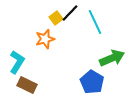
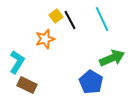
black line: moved 7 px down; rotated 72 degrees counterclockwise
yellow square: moved 2 px up
cyan line: moved 7 px right, 3 px up
blue pentagon: moved 1 px left
